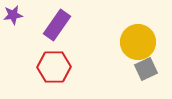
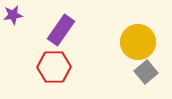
purple rectangle: moved 4 px right, 5 px down
gray square: moved 3 px down; rotated 15 degrees counterclockwise
